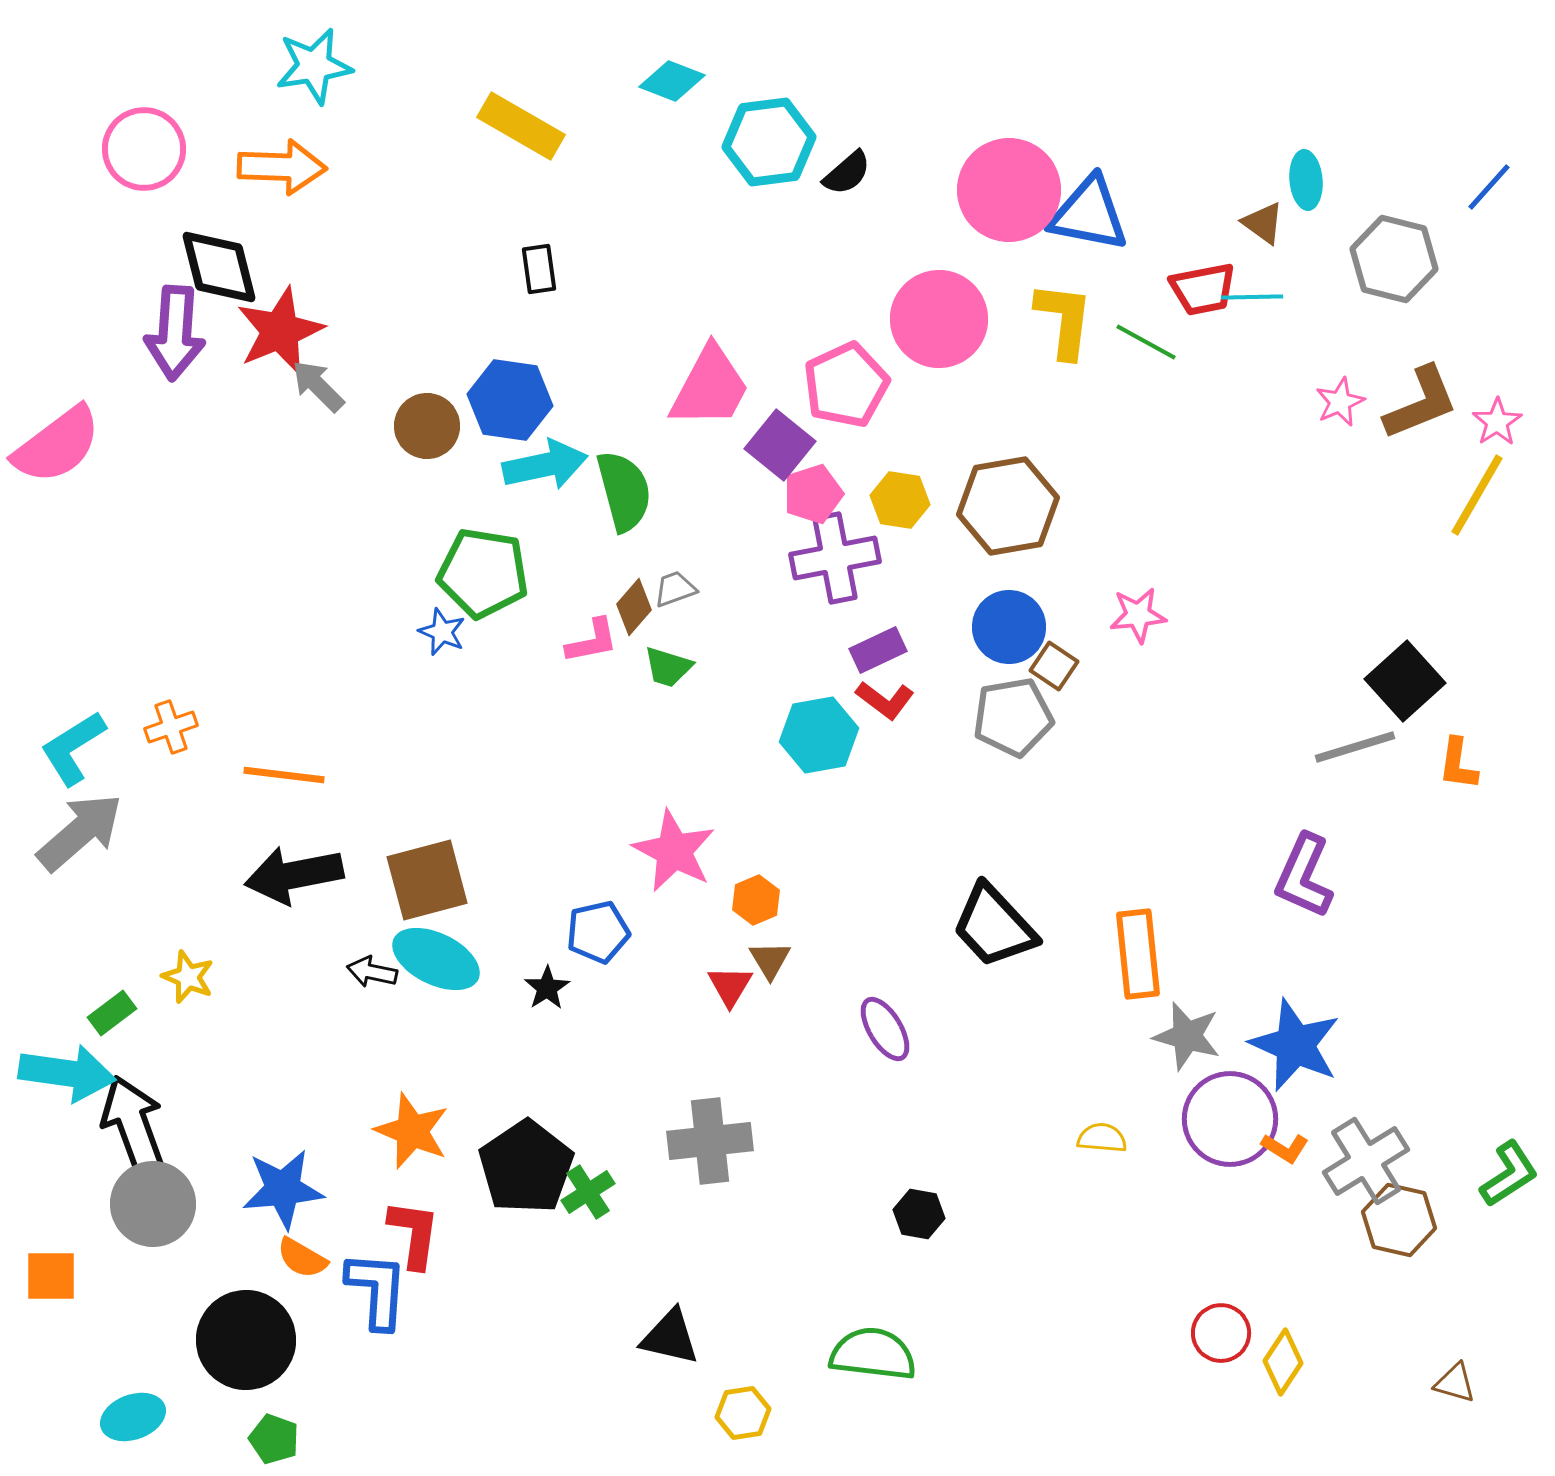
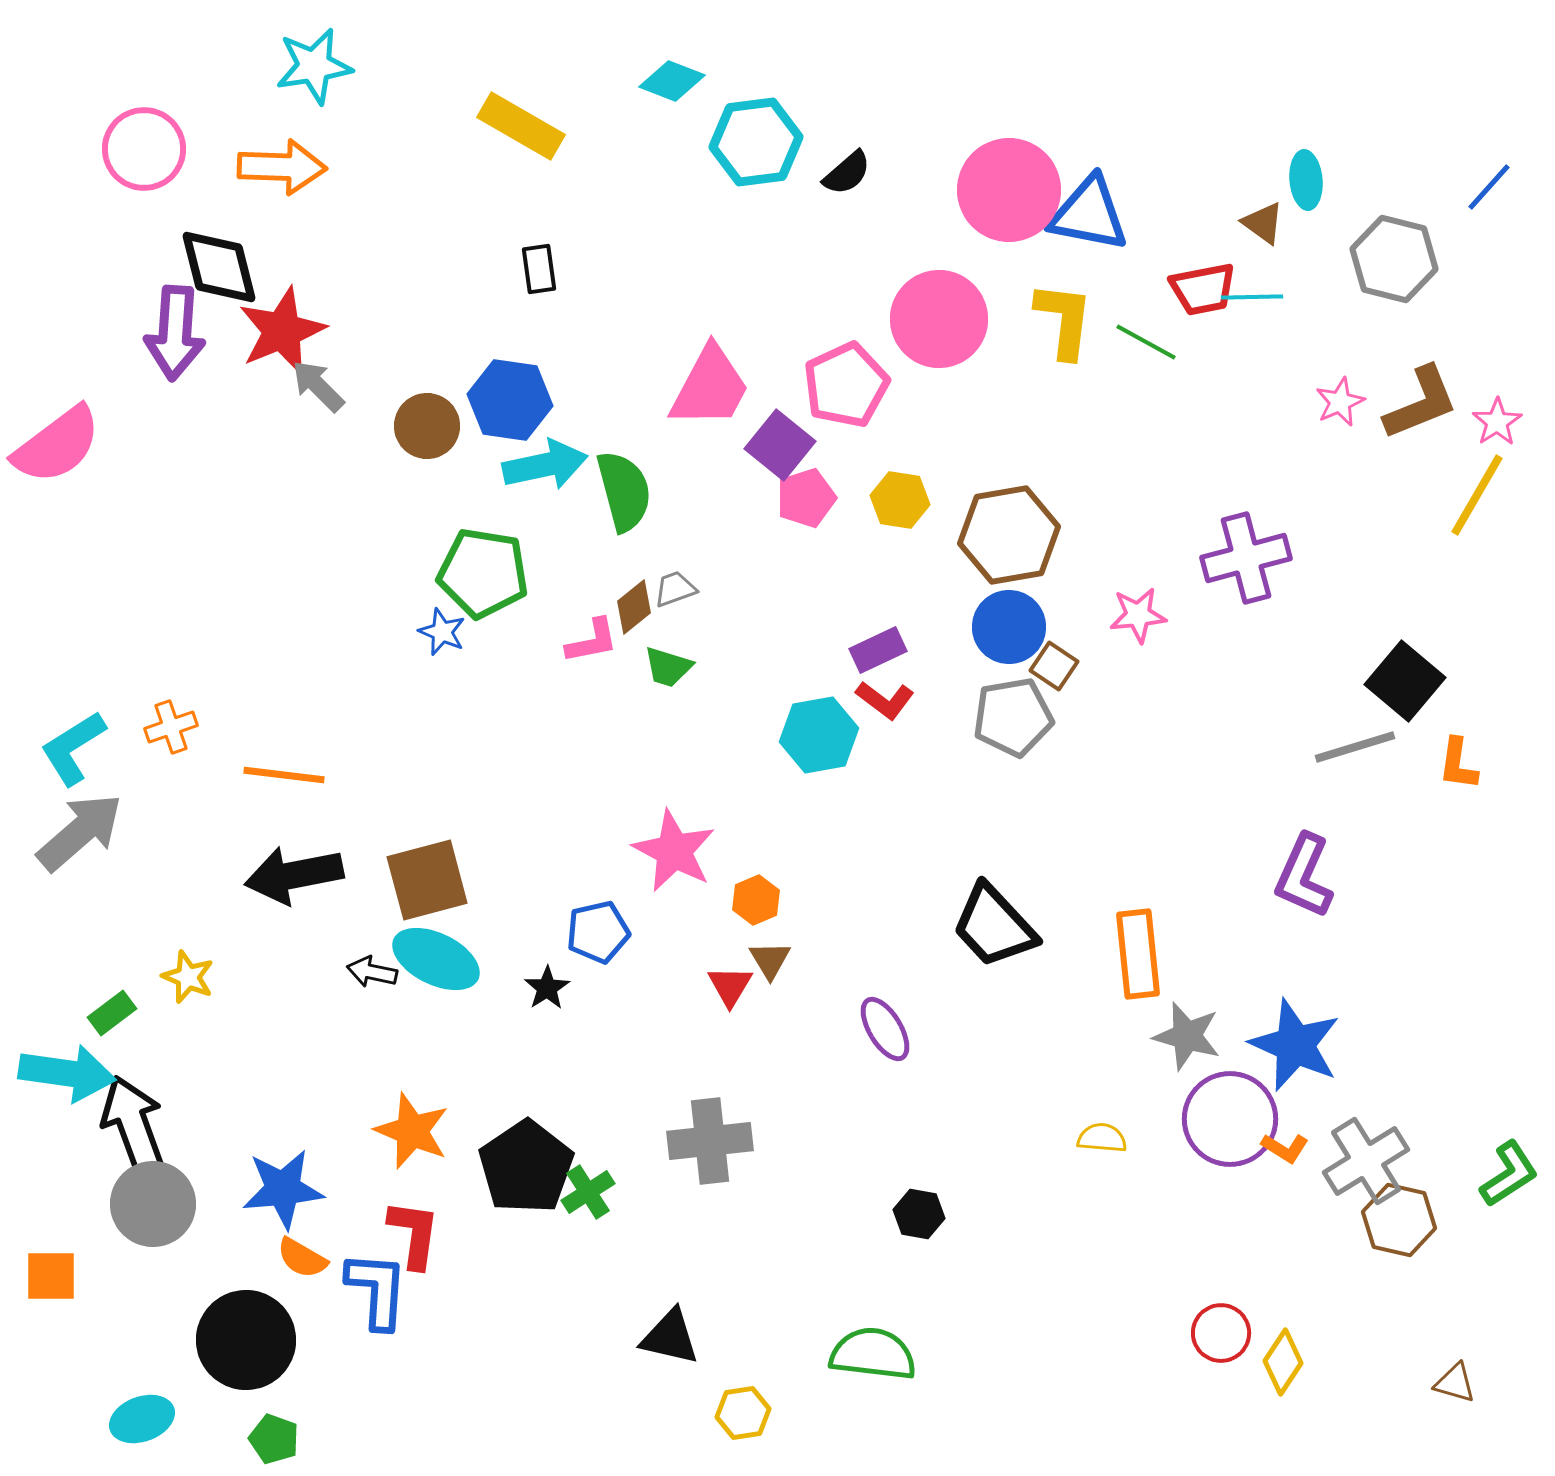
cyan hexagon at (769, 142): moved 13 px left
red star at (280, 331): moved 2 px right
pink pentagon at (813, 494): moved 7 px left, 4 px down
brown hexagon at (1008, 506): moved 1 px right, 29 px down
purple cross at (835, 558): moved 411 px right; rotated 4 degrees counterclockwise
brown diamond at (634, 607): rotated 10 degrees clockwise
black square at (1405, 681): rotated 8 degrees counterclockwise
cyan ellipse at (133, 1417): moved 9 px right, 2 px down
